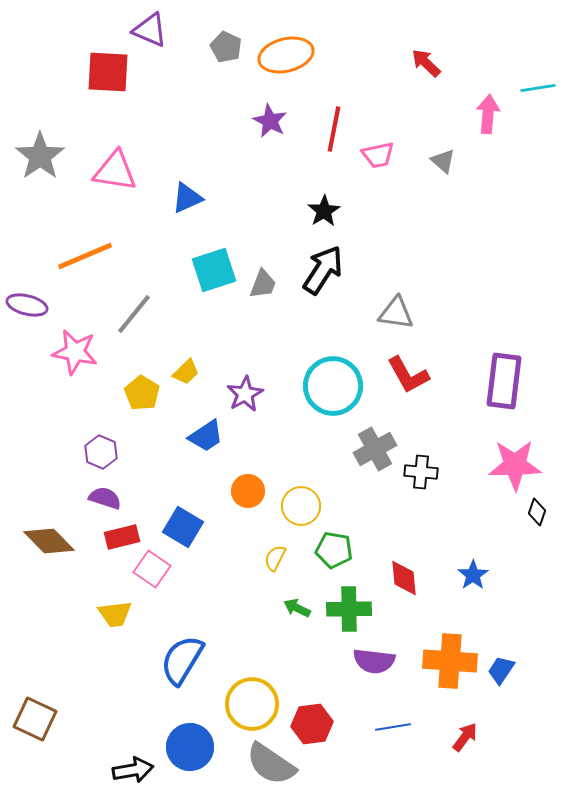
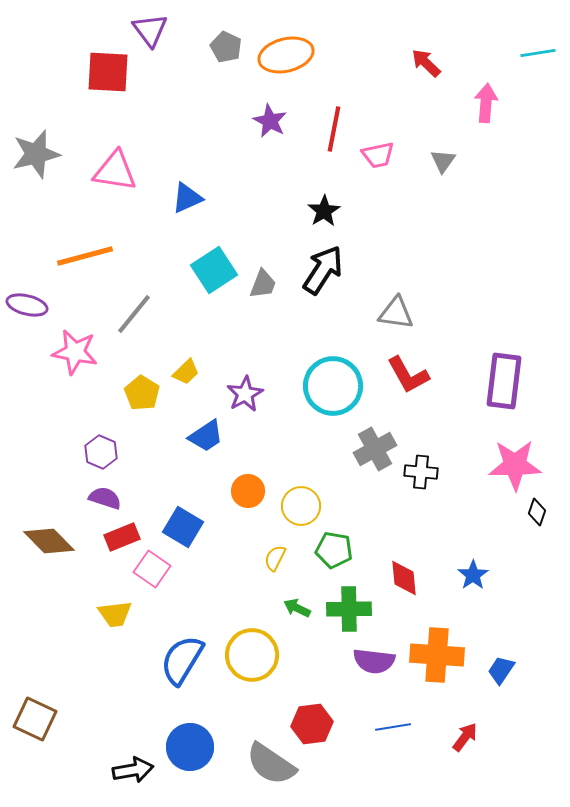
purple triangle at (150, 30): rotated 30 degrees clockwise
cyan line at (538, 88): moved 35 px up
pink arrow at (488, 114): moved 2 px left, 11 px up
gray star at (40, 156): moved 4 px left, 2 px up; rotated 21 degrees clockwise
gray triangle at (443, 161): rotated 24 degrees clockwise
orange line at (85, 256): rotated 8 degrees clockwise
cyan square at (214, 270): rotated 15 degrees counterclockwise
red rectangle at (122, 537): rotated 8 degrees counterclockwise
orange cross at (450, 661): moved 13 px left, 6 px up
yellow circle at (252, 704): moved 49 px up
